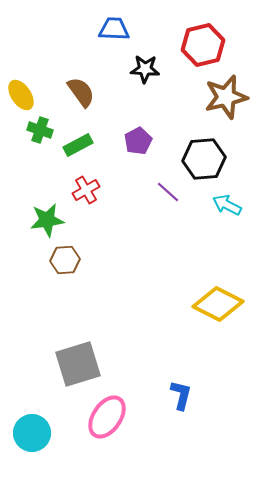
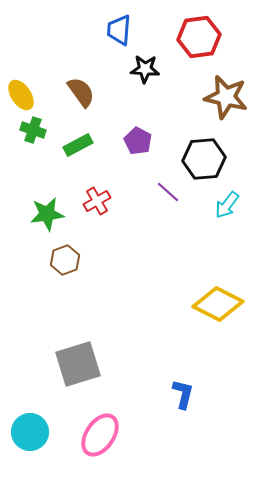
blue trapezoid: moved 5 px right, 1 px down; rotated 88 degrees counterclockwise
red hexagon: moved 4 px left, 8 px up; rotated 6 degrees clockwise
brown star: rotated 27 degrees clockwise
green cross: moved 7 px left
purple pentagon: rotated 16 degrees counterclockwise
red cross: moved 11 px right, 11 px down
cyan arrow: rotated 80 degrees counterclockwise
green star: moved 6 px up
brown hexagon: rotated 16 degrees counterclockwise
blue L-shape: moved 2 px right, 1 px up
pink ellipse: moved 7 px left, 18 px down
cyan circle: moved 2 px left, 1 px up
